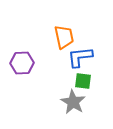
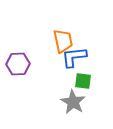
orange trapezoid: moved 1 px left, 4 px down
blue L-shape: moved 6 px left
purple hexagon: moved 4 px left, 1 px down
